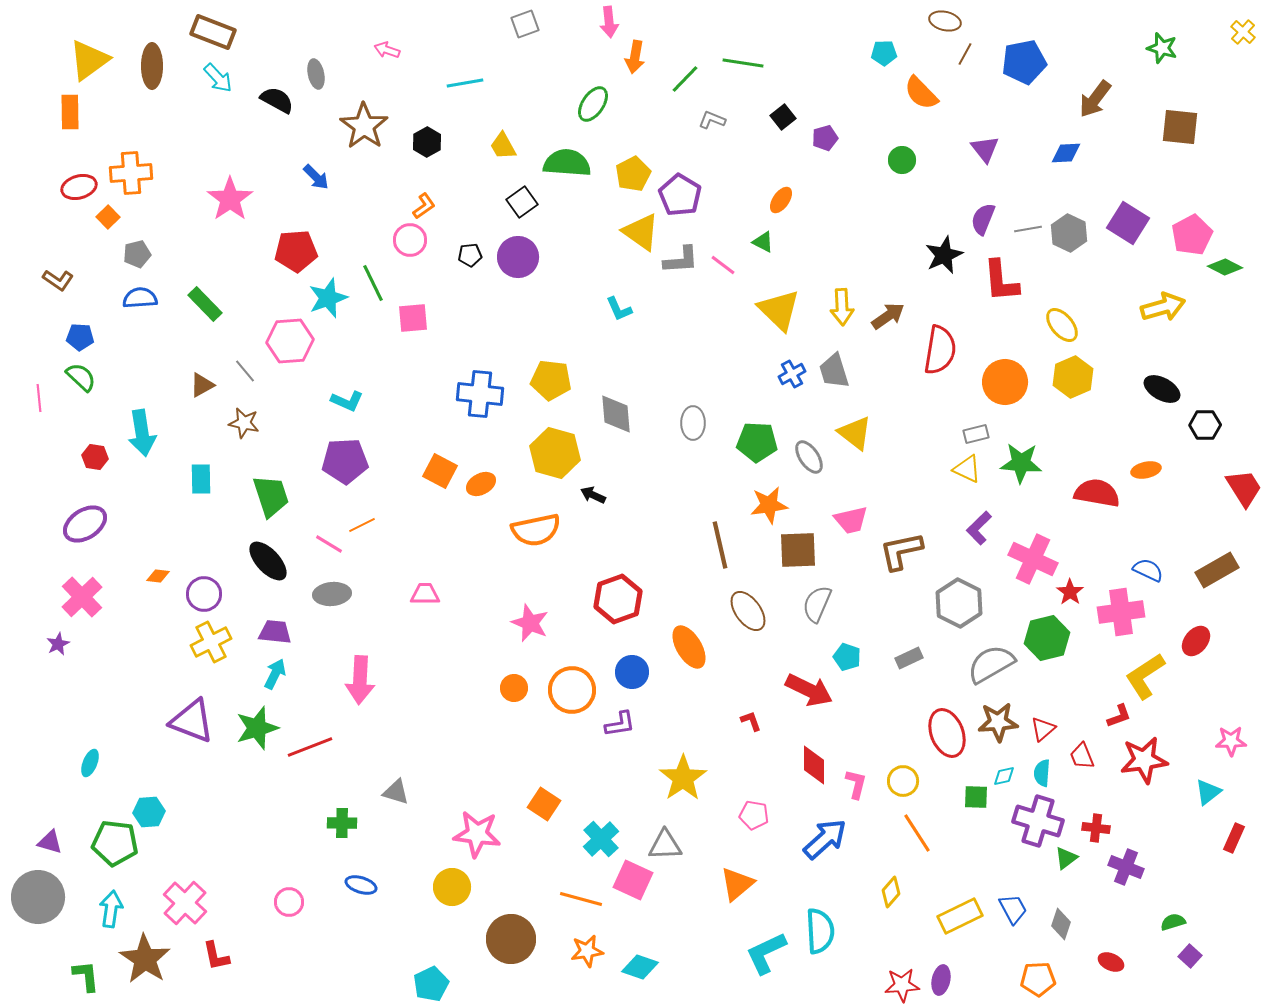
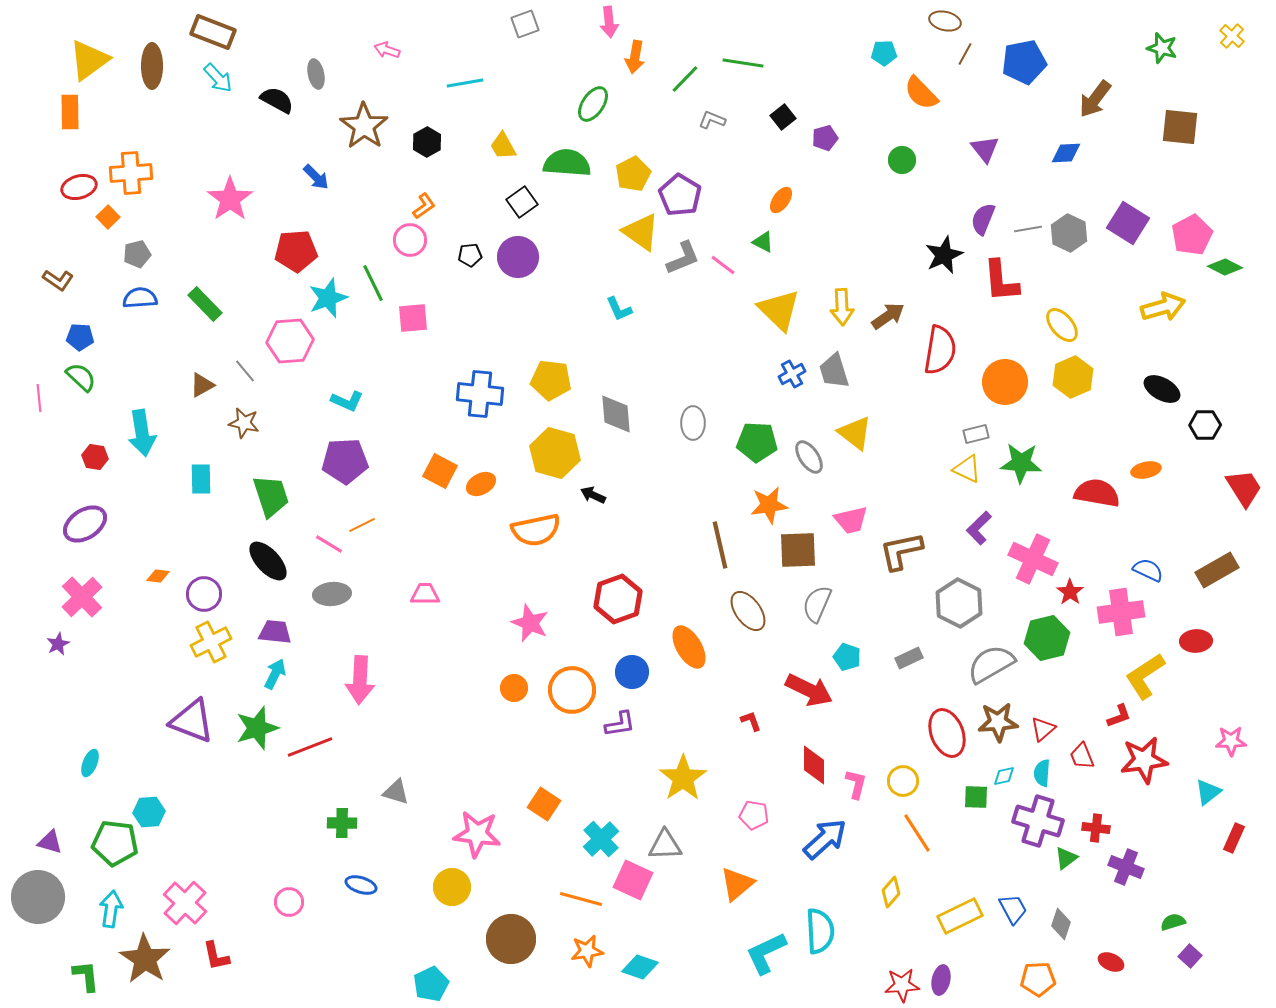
yellow cross at (1243, 32): moved 11 px left, 4 px down
gray L-shape at (681, 260): moved 2 px right, 2 px up; rotated 18 degrees counterclockwise
red ellipse at (1196, 641): rotated 48 degrees clockwise
